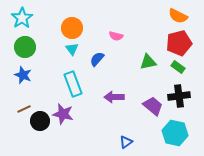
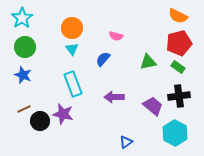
blue semicircle: moved 6 px right
cyan hexagon: rotated 15 degrees clockwise
